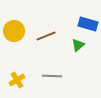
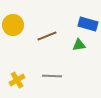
yellow circle: moved 1 px left, 6 px up
brown line: moved 1 px right
green triangle: moved 1 px right; rotated 32 degrees clockwise
